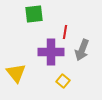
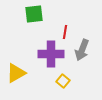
purple cross: moved 2 px down
yellow triangle: rotated 40 degrees clockwise
